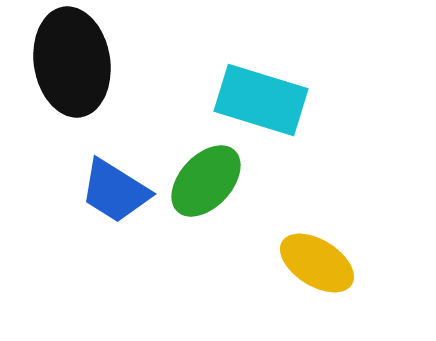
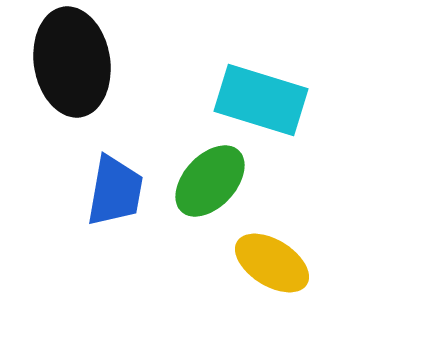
green ellipse: moved 4 px right
blue trapezoid: rotated 112 degrees counterclockwise
yellow ellipse: moved 45 px left
